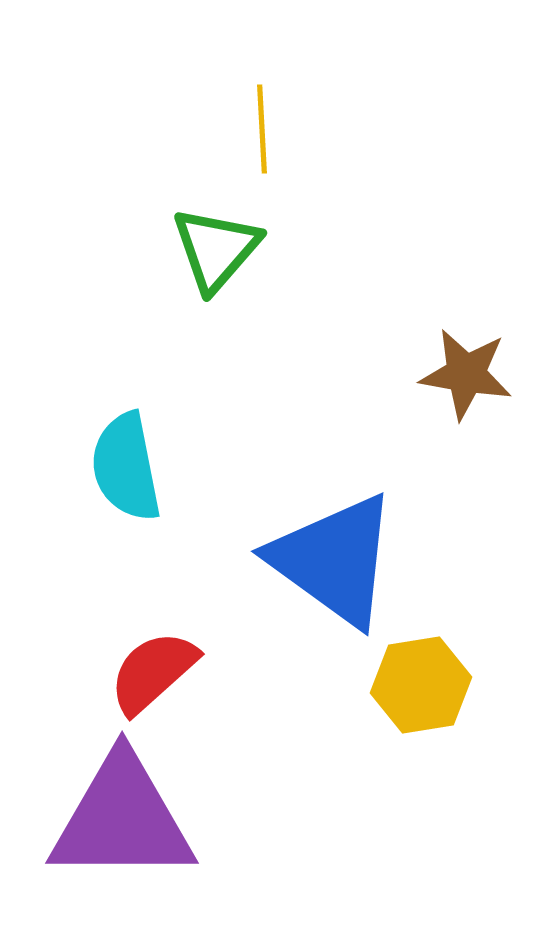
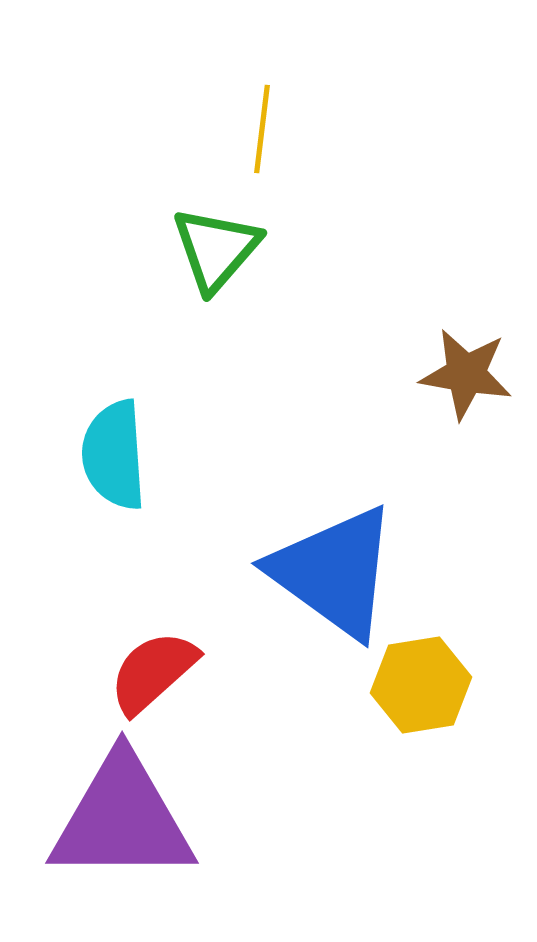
yellow line: rotated 10 degrees clockwise
cyan semicircle: moved 12 px left, 12 px up; rotated 7 degrees clockwise
blue triangle: moved 12 px down
